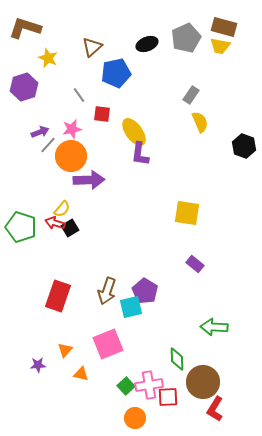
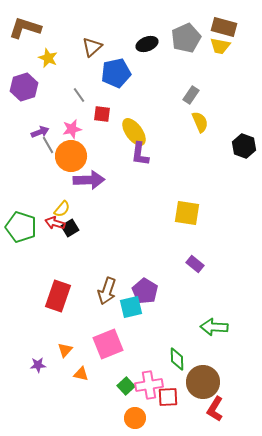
gray line at (48, 145): rotated 72 degrees counterclockwise
